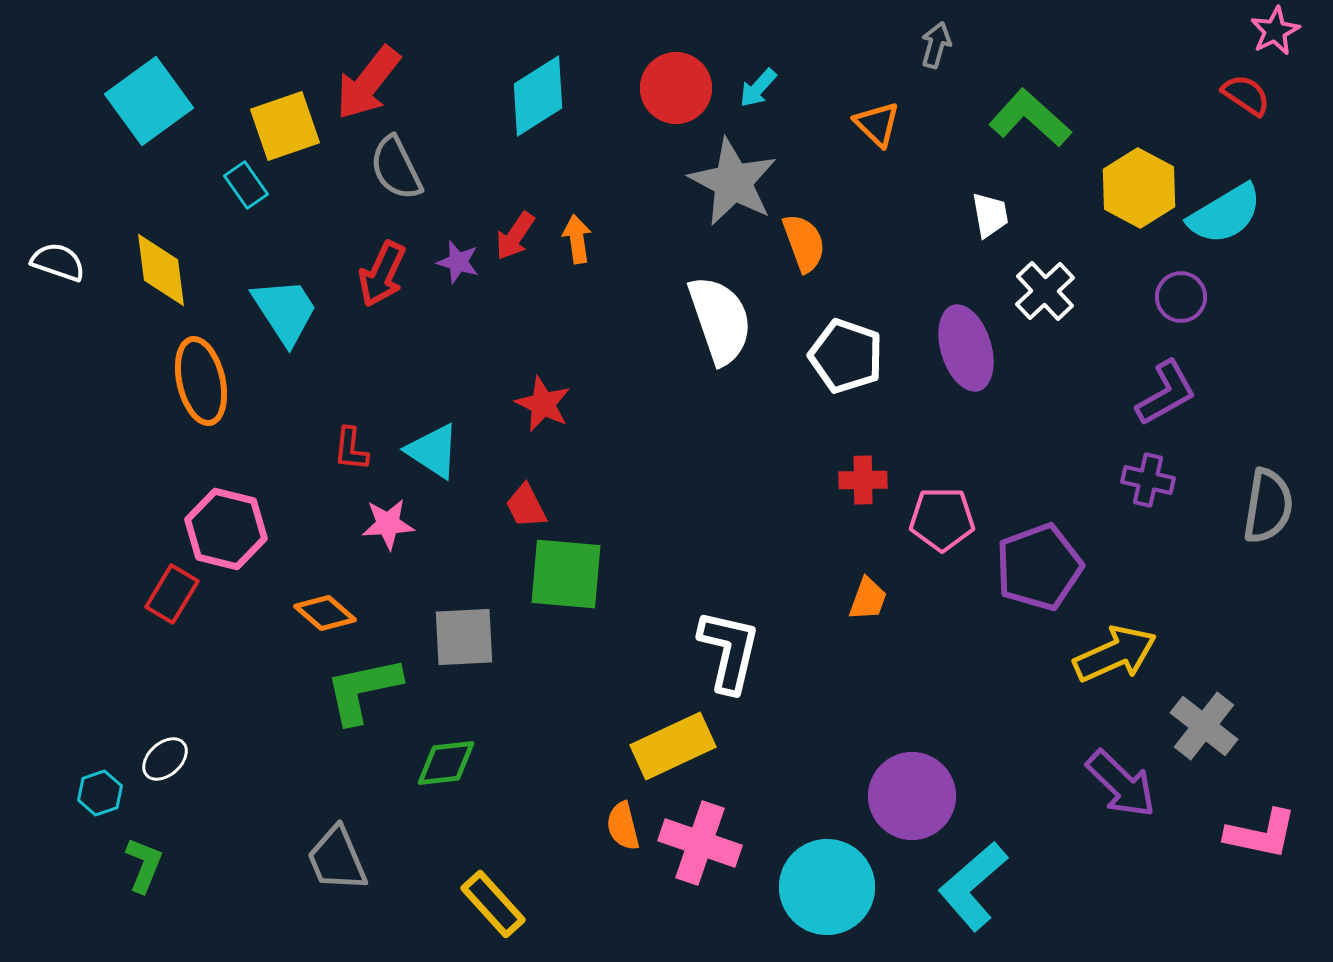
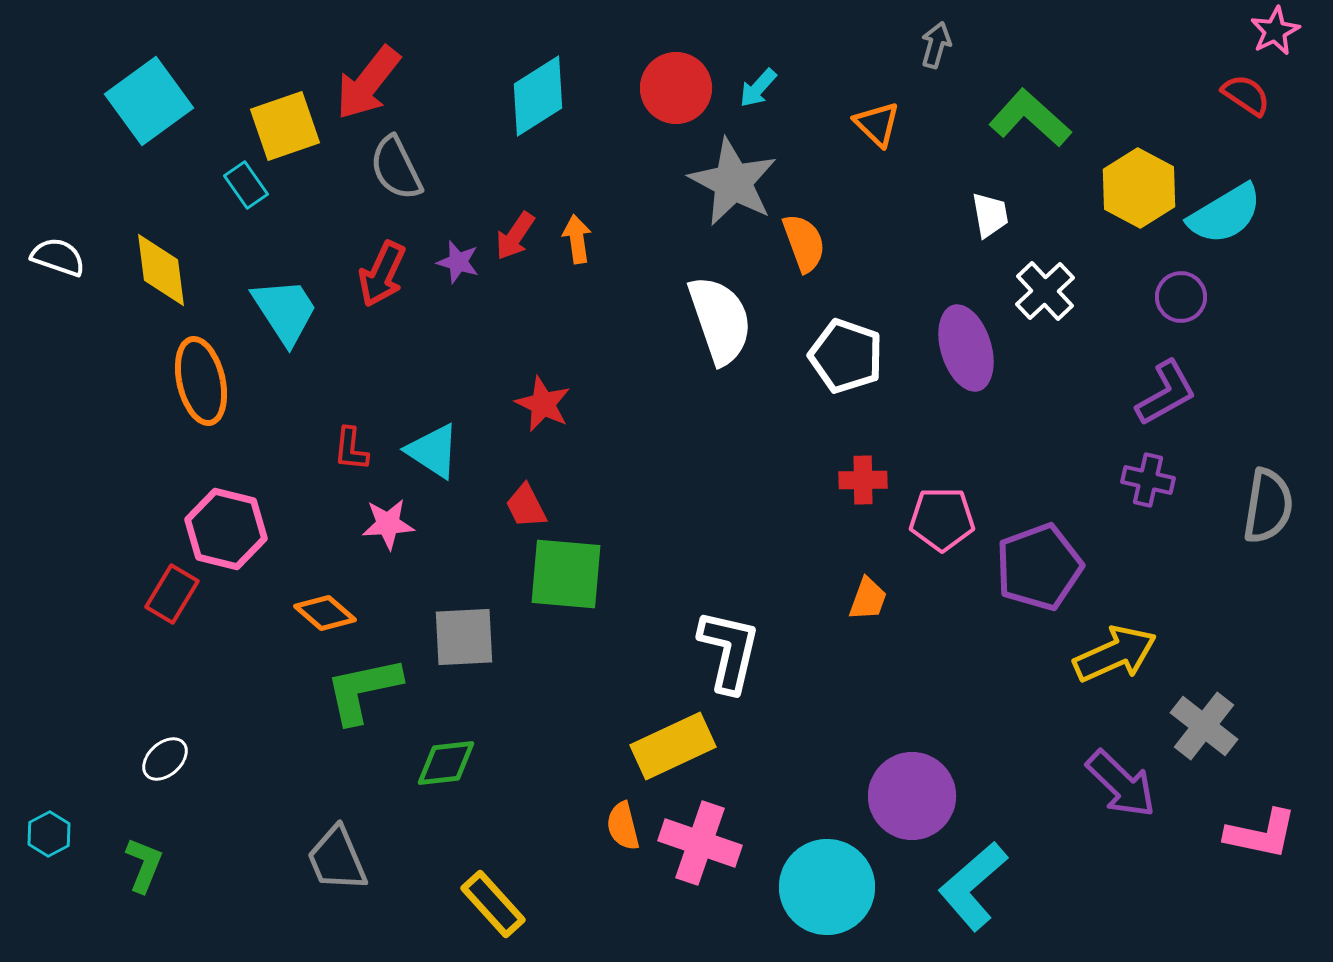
white semicircle at (58, 262): moved 5 px up
cyan hexagon at (100, 793): moved 51 px left, 41 px down; rotated 9 degrees counterclockwise
